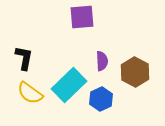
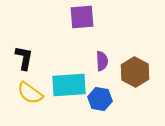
cyan rectangle: rotated 40 degrees clockwise
blue hexagon: moved 1 px left; rotated 25 degrees counterclockwise
